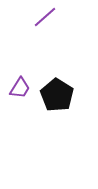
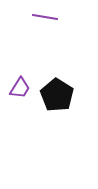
purple line: rotated 50 degrees clockwise
